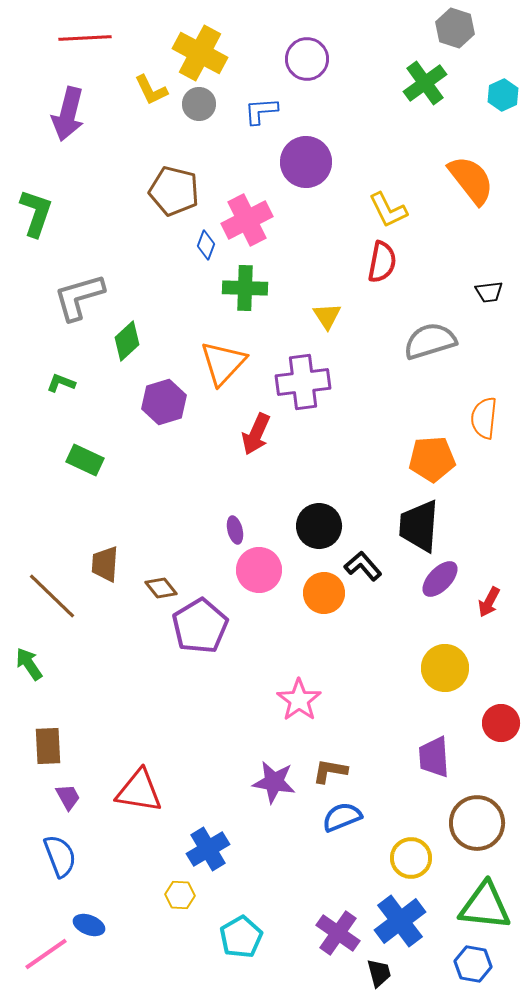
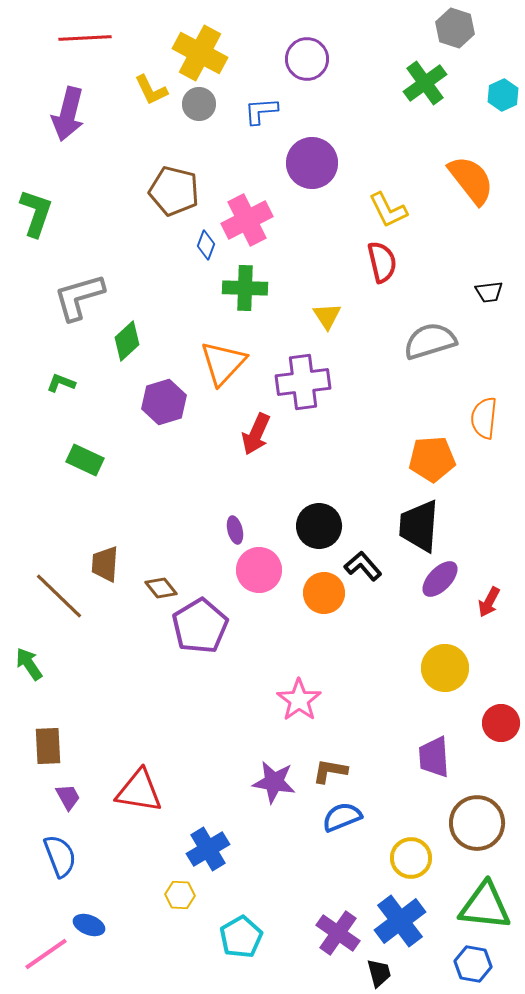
purple circle at (306, 162): moved 6 px right, 1 px down
red semicircle at (382, 262): rotated 24 degrees counterclockwise
brown line at (52, 596): moved 7 px right
